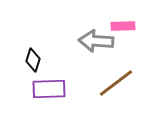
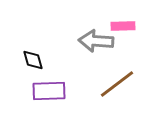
black diamond: rotated 35 degrees counterclockwise
brown line: moved 1 px right, 1 px down
purple rectangle: moved 2 px down
